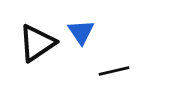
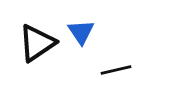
black line: moved 2 px right, 1 px up
